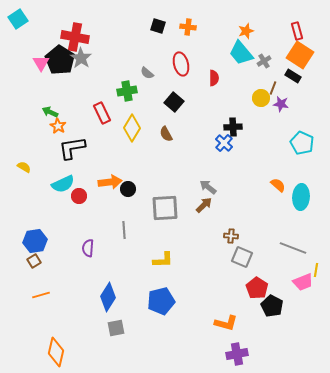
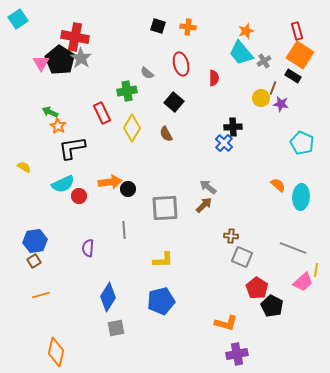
pink trapezoid at (303, 282): rotated 20 degrees counterclockwise
